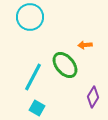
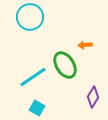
green ellipse: rotated 8 degrees clockwise
cyan line: rotated 28 degrees clockwise
